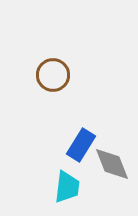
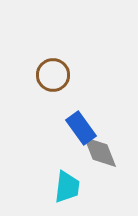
blue rectangle: moved 17 px up; rotated 68 degrees counterclockwise
gray diamond: moved 12 px left, 12 px up
